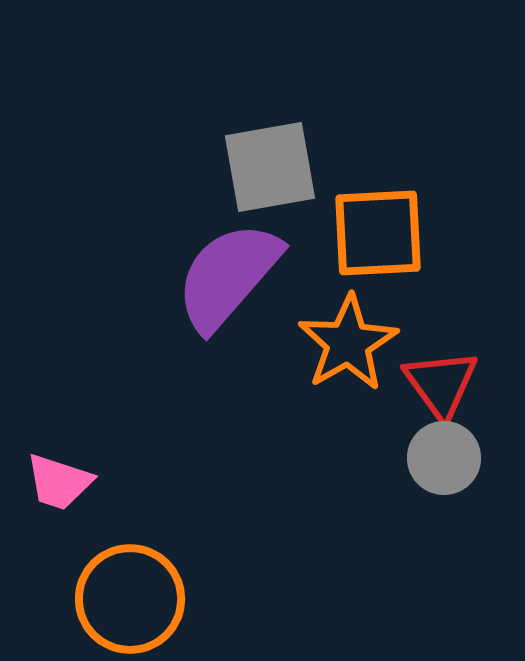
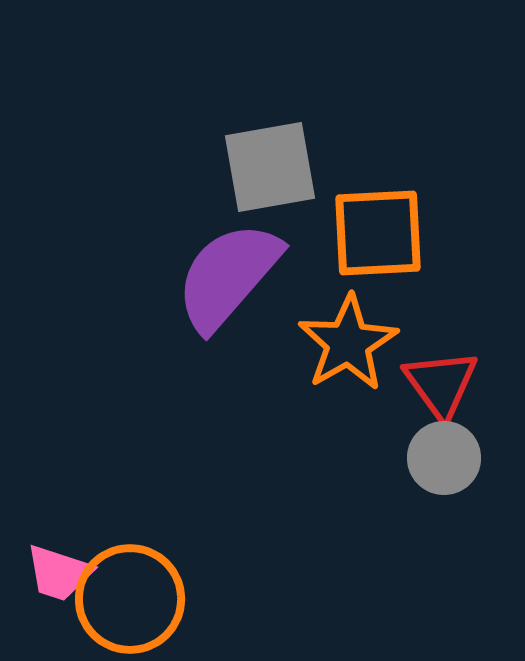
pink trapezoid: moved 91 px down
